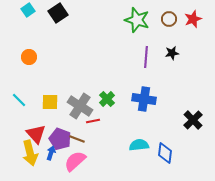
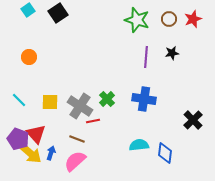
purple pentagon: moved 42 px left
yellow arrow: rotated 35 degrees counterclockwise
